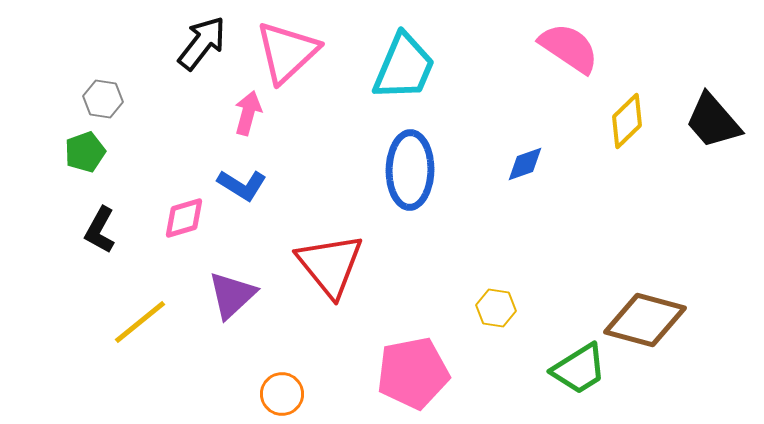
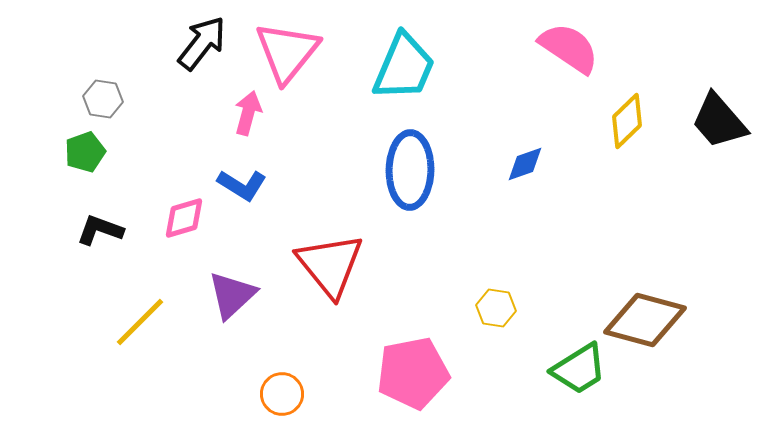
pink triangle: rotated 8 degrees counterclockwise
black trapezoid: moved 6 px right
black L-shape: rotated 81 degrees clockwise
yellow line: rotated 6 degrees counterclockwise
